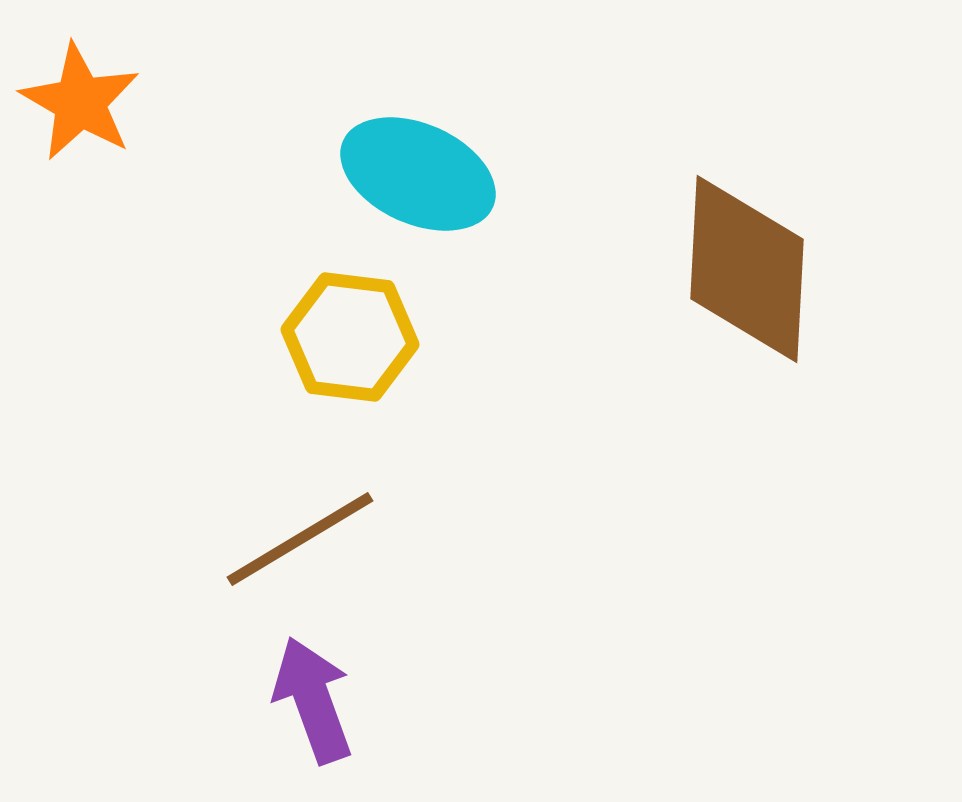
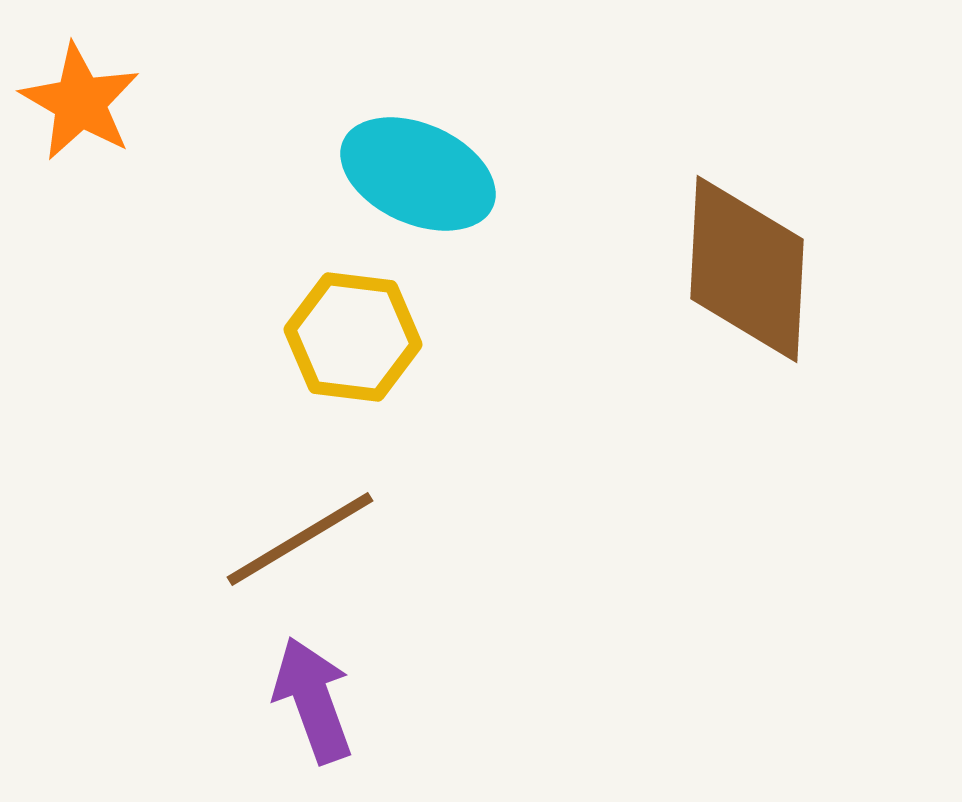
yellow hexagon: moved 3 px right
